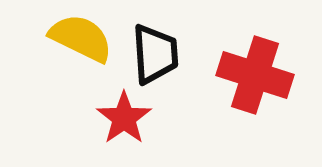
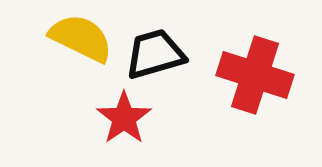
black trapezoid: rotated 102 degrees counterclockwise
